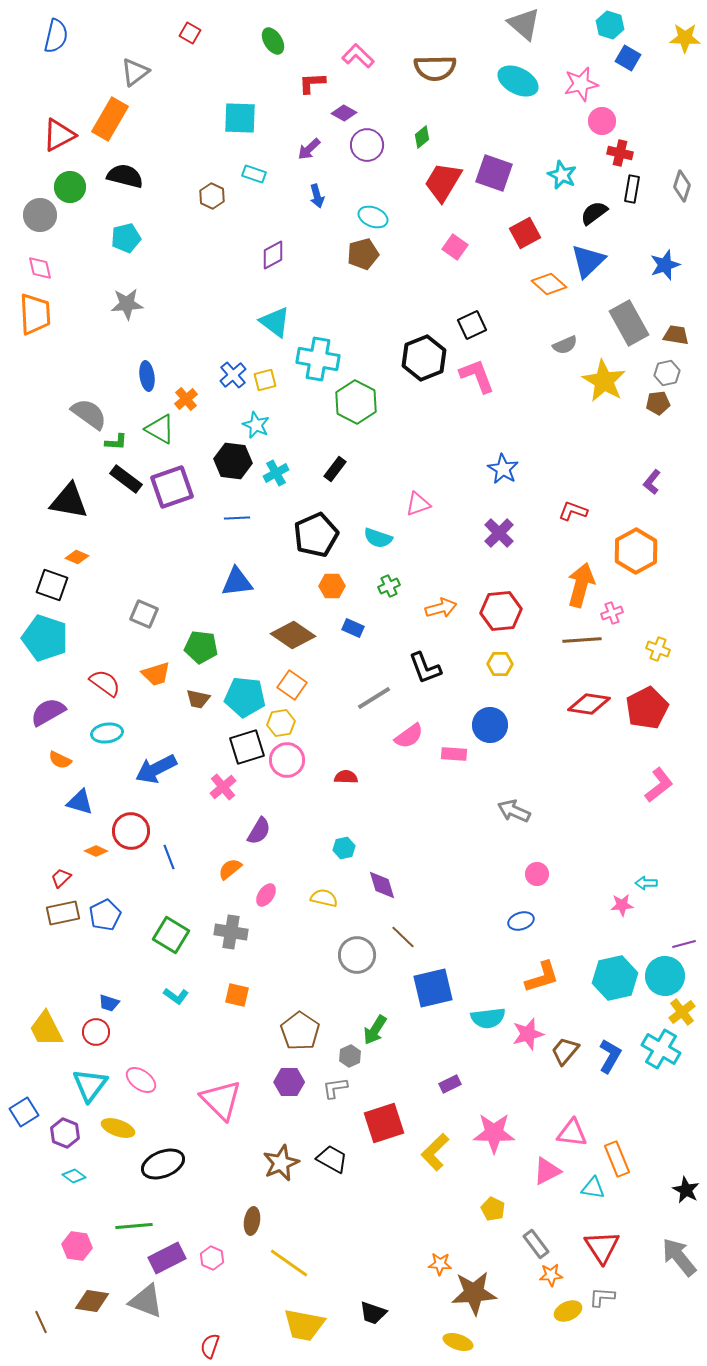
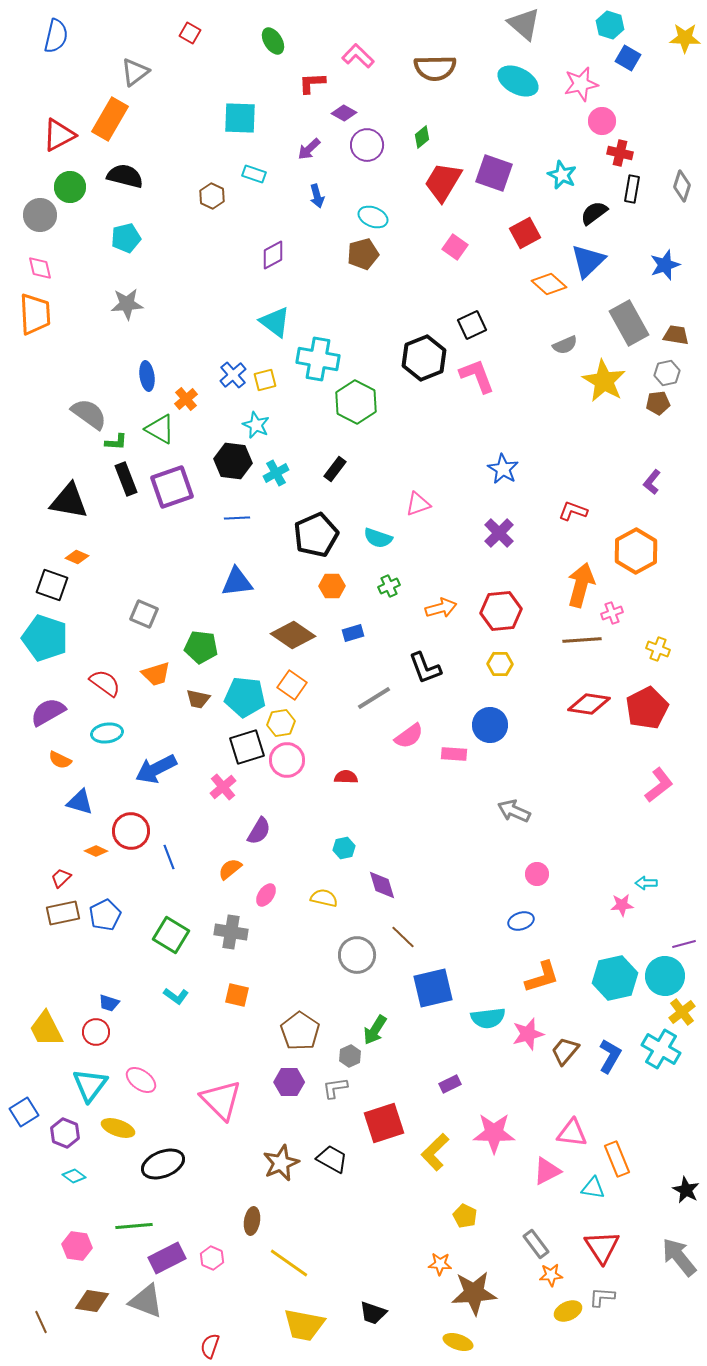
black rectangle at (126, 479): rotated 32 degrees clockwise
blue rectangle at (353, 628): moved 5 px down; rotated 40 degrees counterclockwise
yellow pentagon at (493, 1209): moved 28 px left, 7 px down
